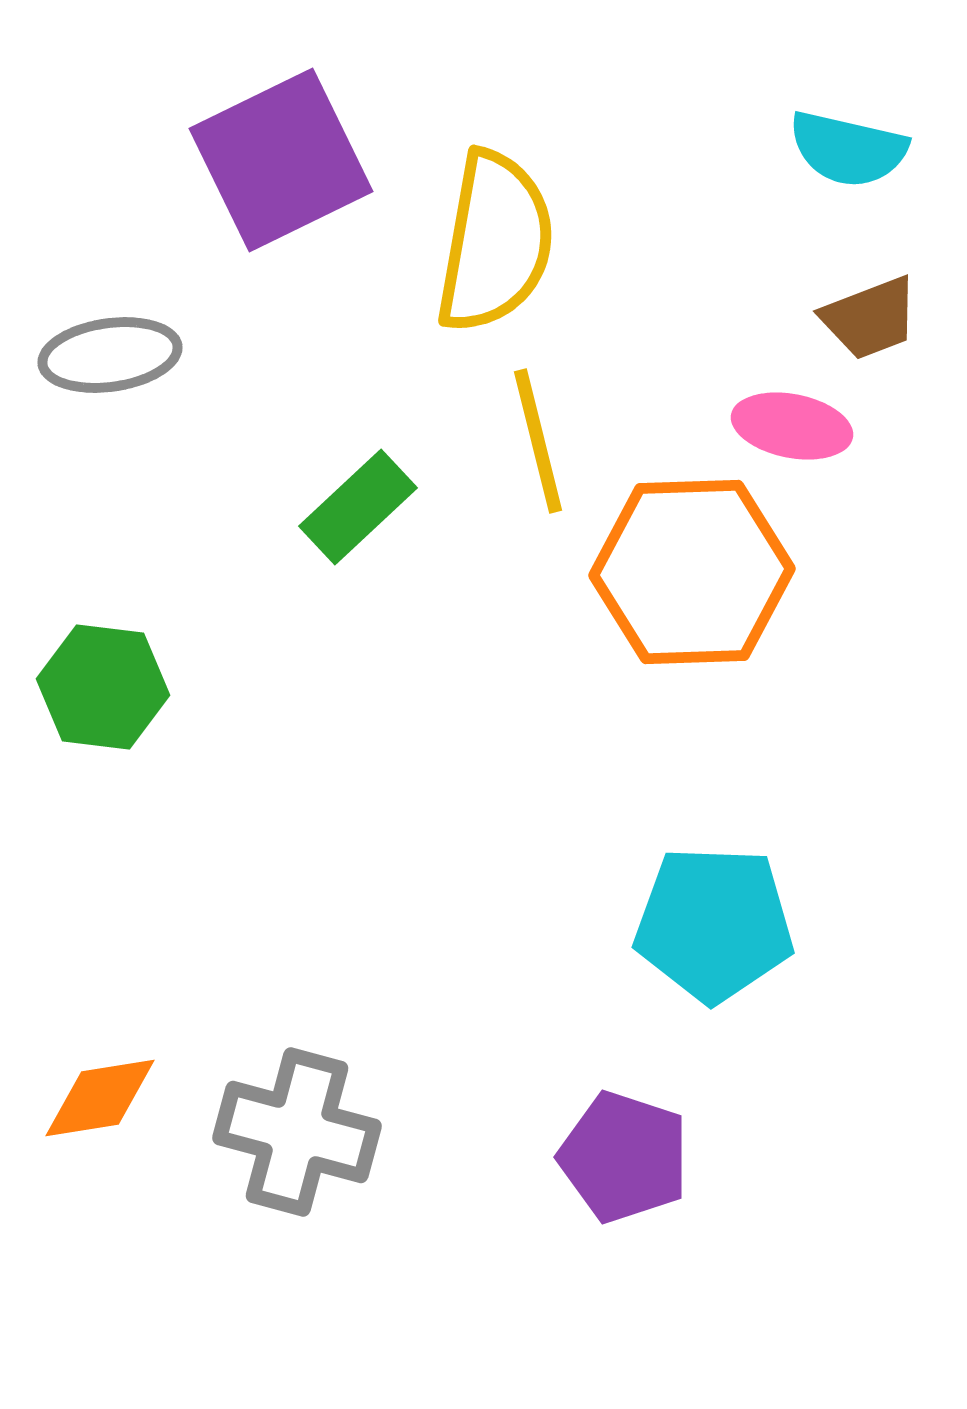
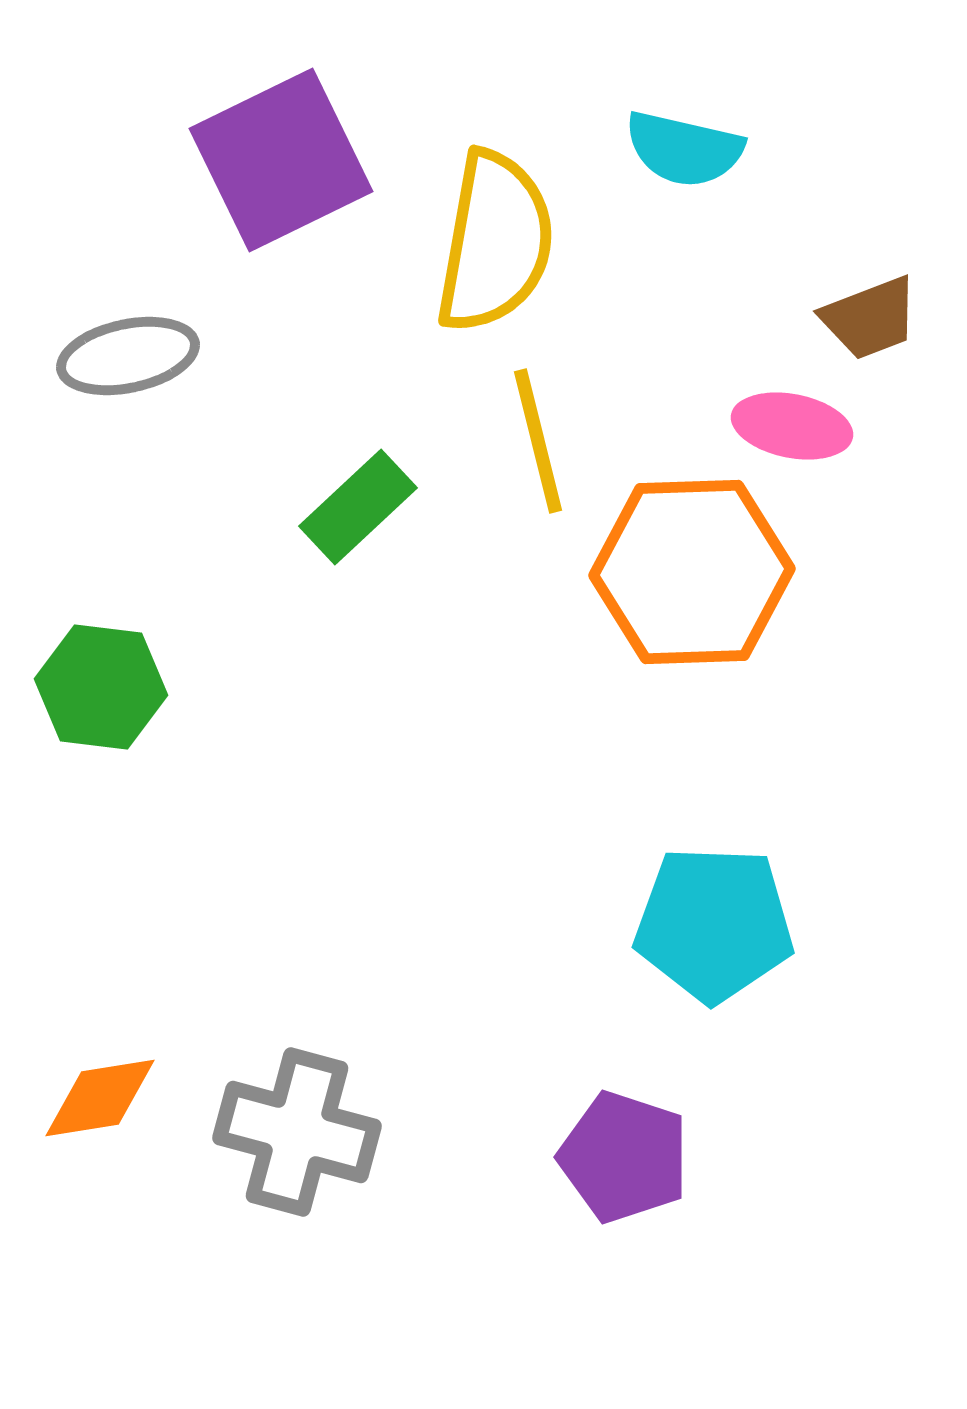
cyan semicircle: moved 164 px left
gray ellipse: moved 18 px right, 1 px down; rotated 4 degrees counterclockwise
green hexagon: moved 2 px left
